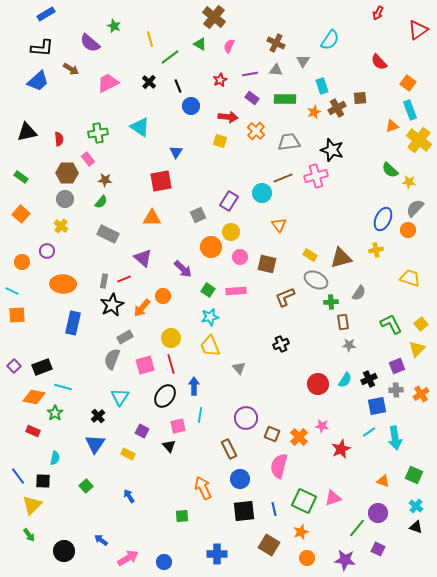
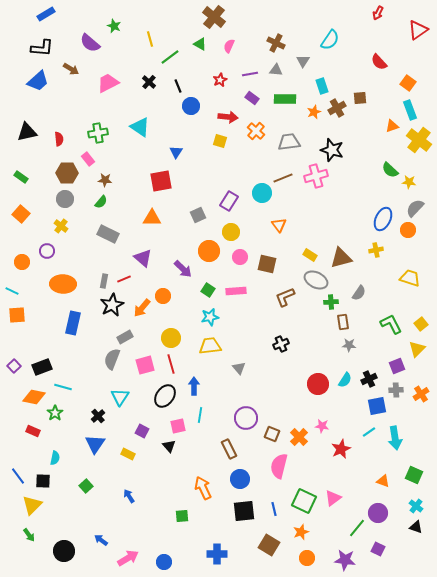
orange circle at (211, 247): moved 2 px left, 4 px down
yellow trapezoid at (210, 346): rotated 105 degrees clockwise
pink triangle at (333, 498): rotated 18 degrees counterclockwise
